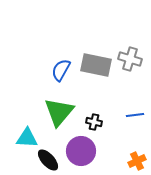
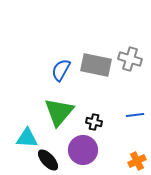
purple circle: moved 2 px right, 1 px up
